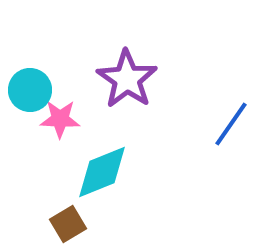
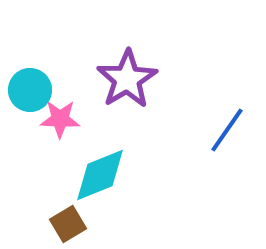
purple star: rotated 6 degrees clockwise
blue line: moved 4 px left, 6 px down
cyan diamond: moved 2 px left, 3 px down
